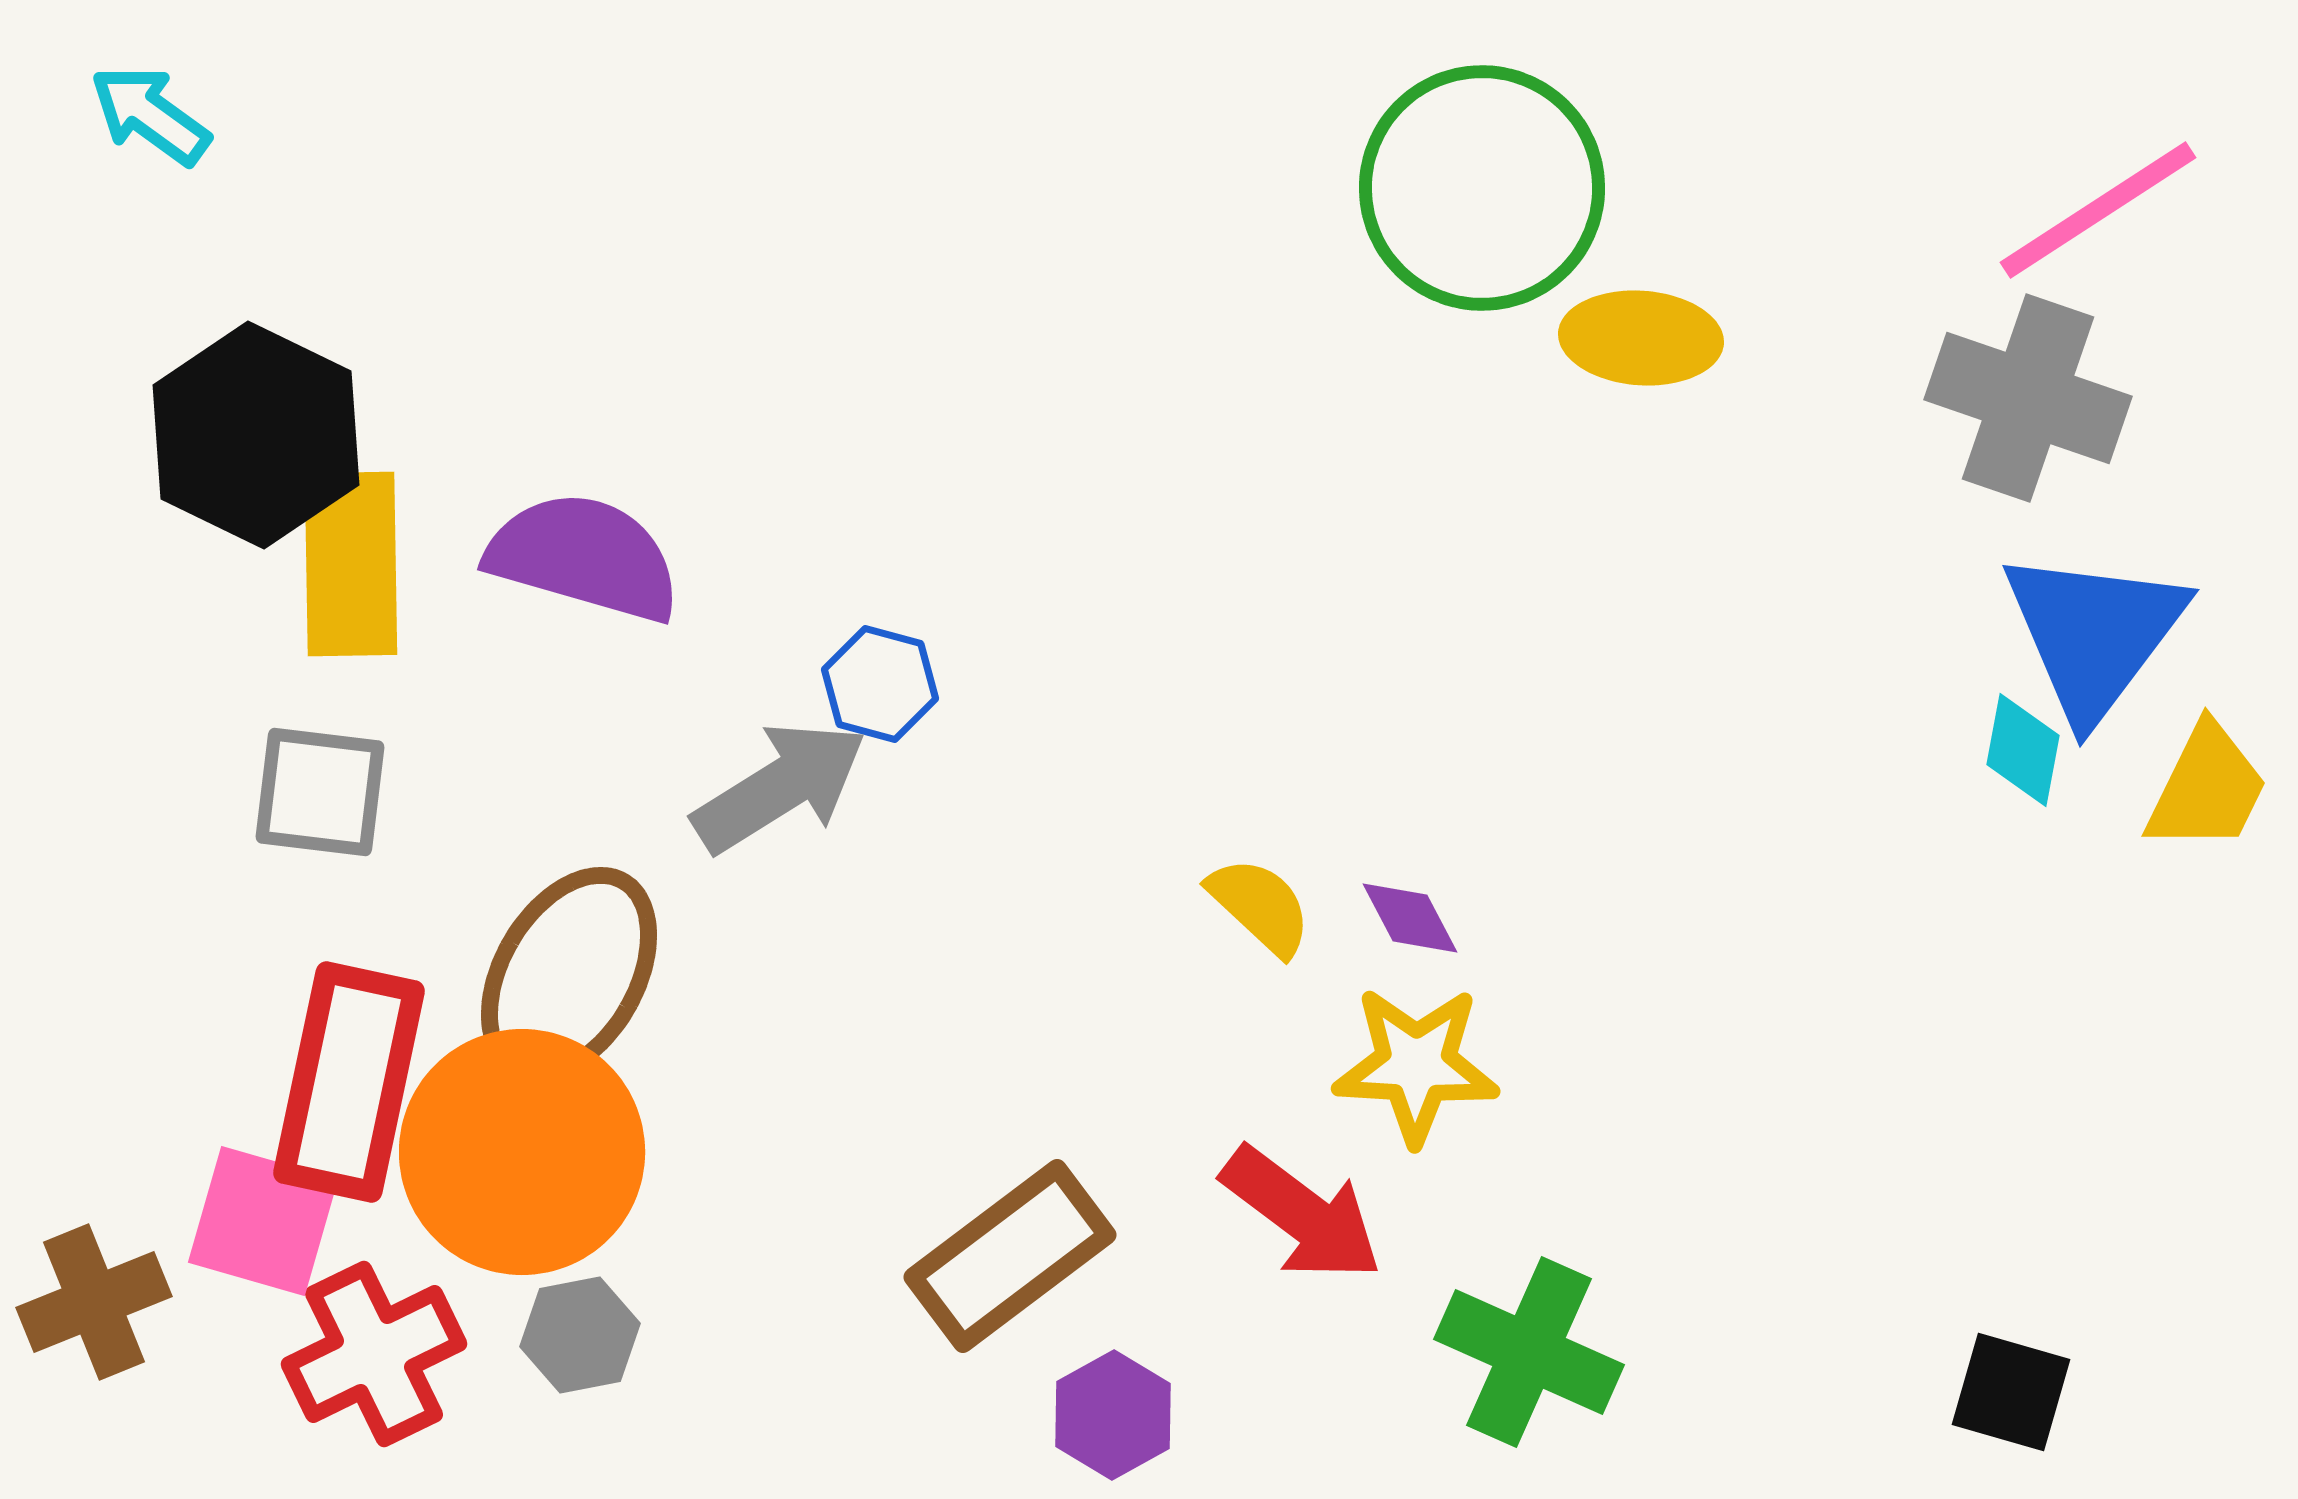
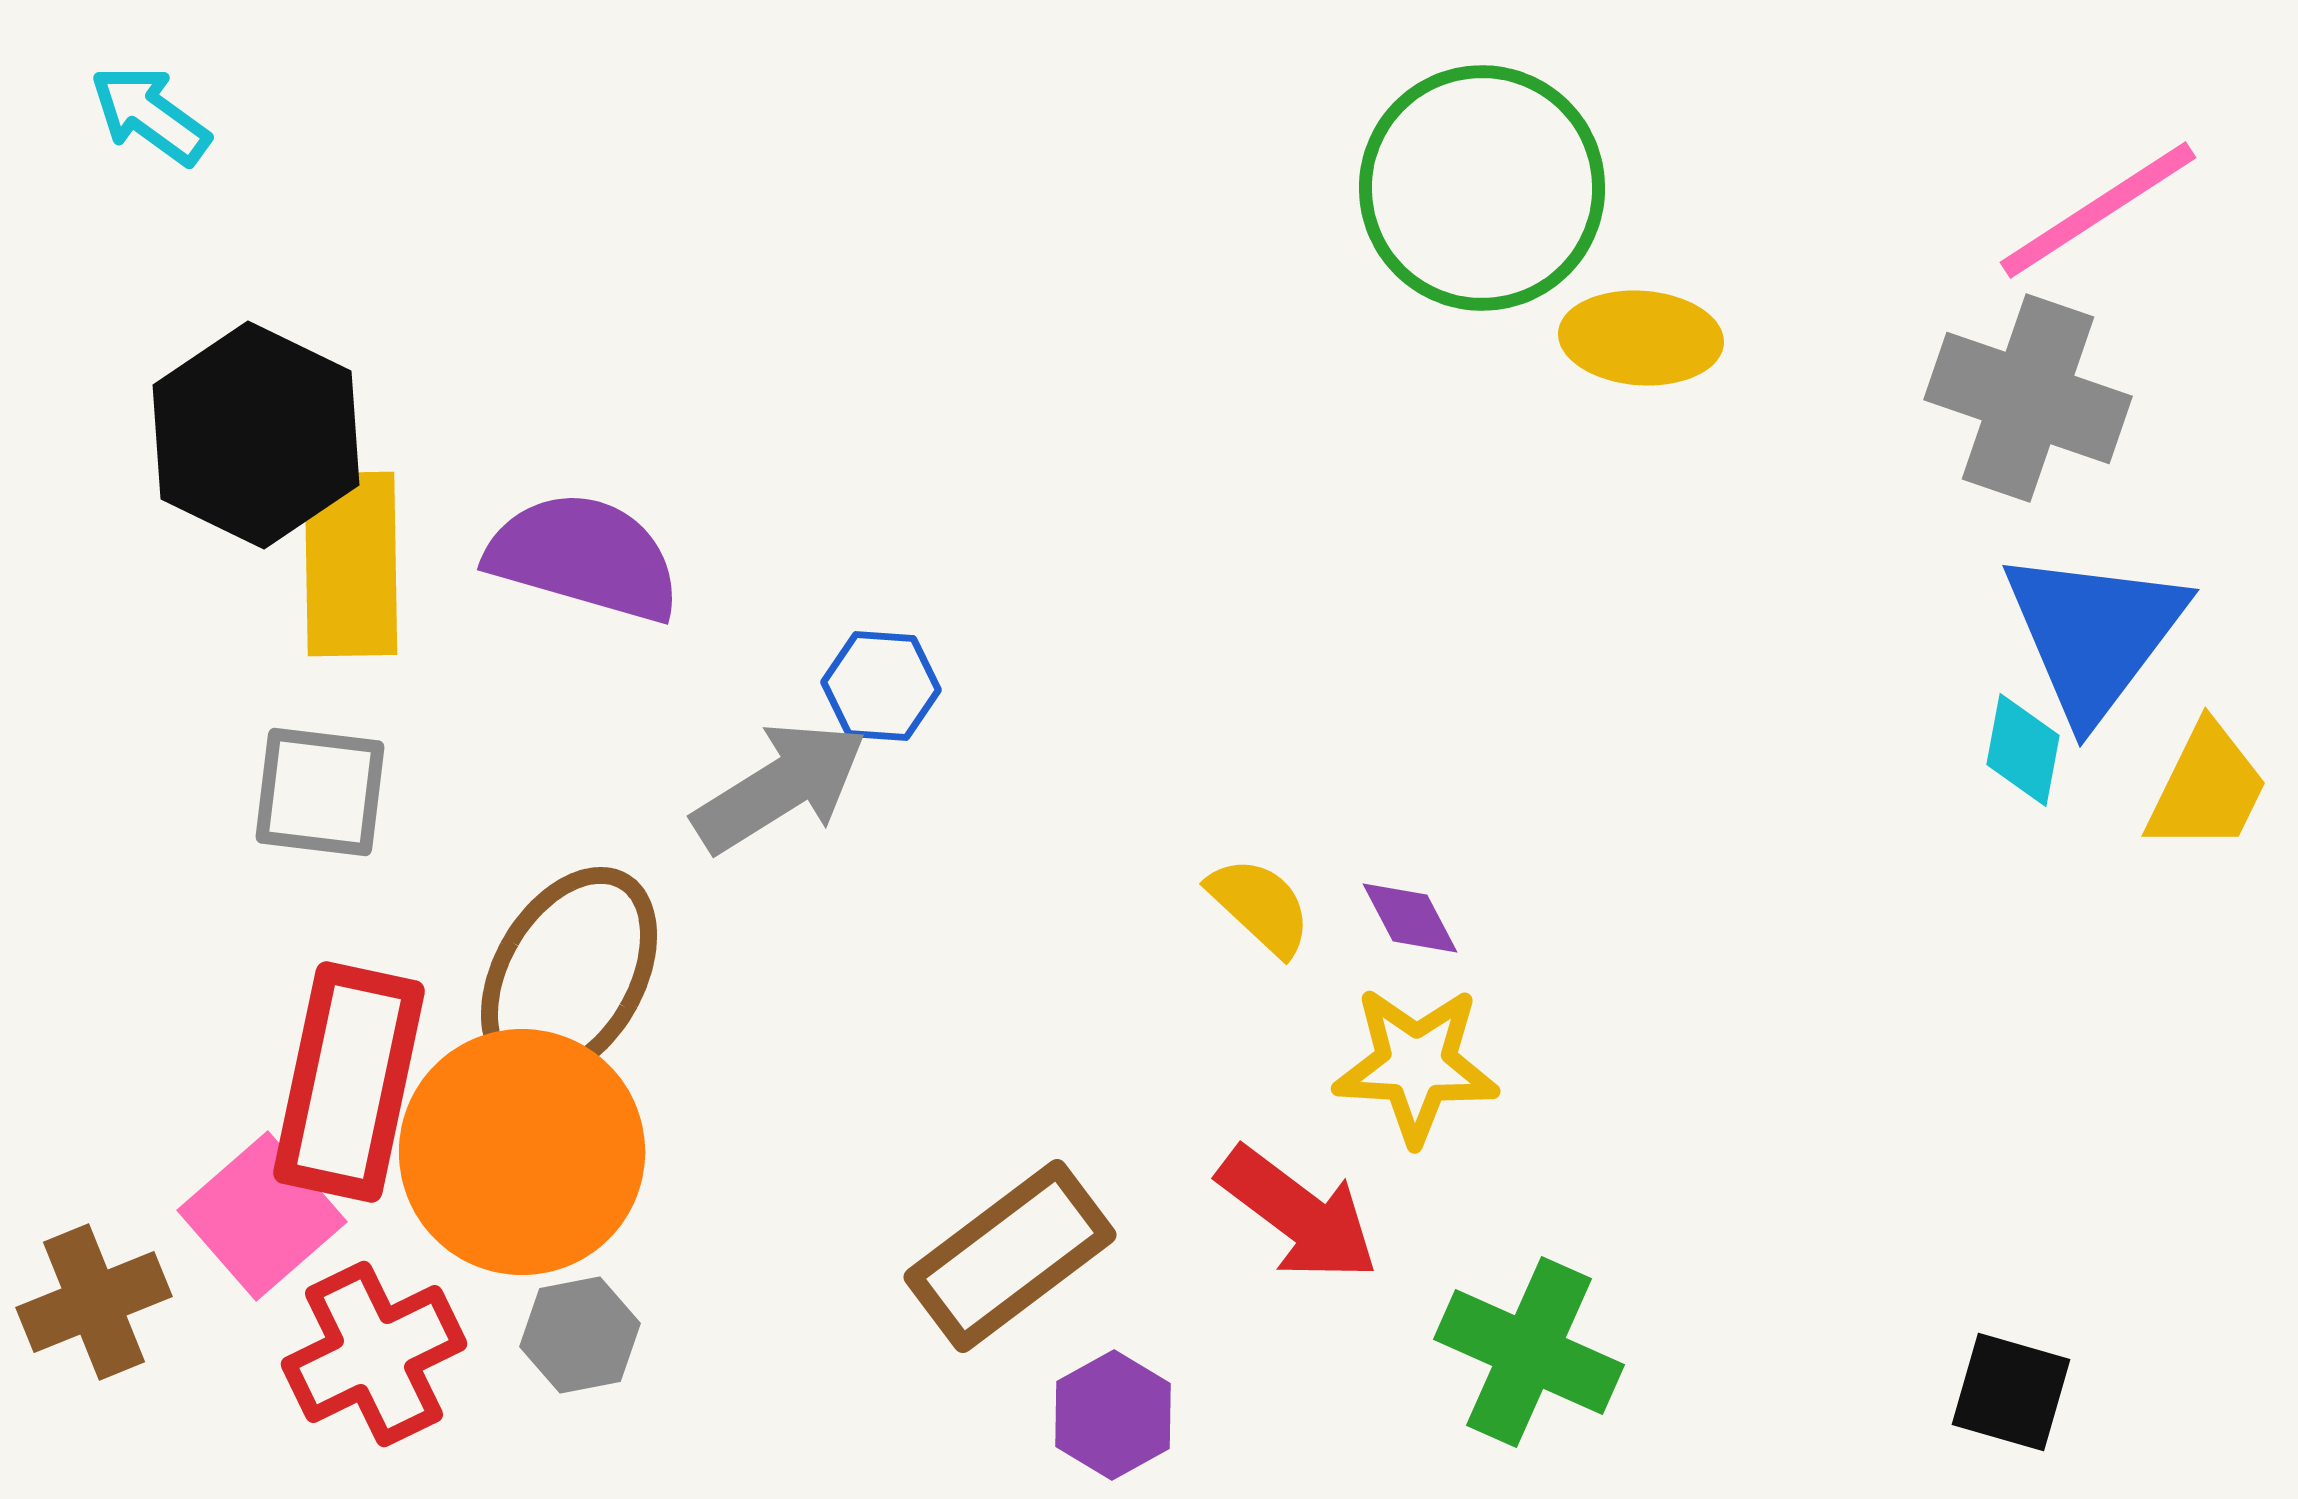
blue hexagon: moved 1 px right, 2 px down; rotated 11 degrees counterclockwise
red arrow: moved 4 px left
pink square: moved 1 px left, 5 px up; rotated 33 degrees clockwise
